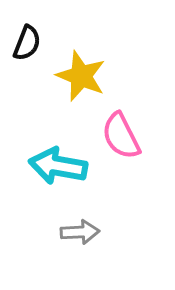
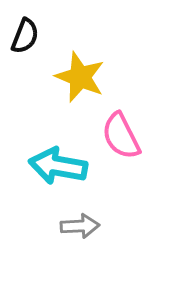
black semicircle: moved 2 px left, 7 px up
yellow star: moved 1 px left, 1 px down
gray arrow: moved 6 px up
